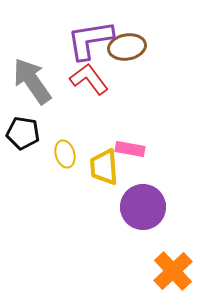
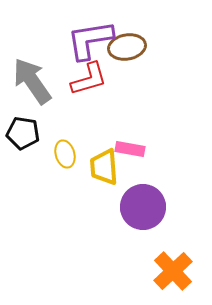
red L-shape: rotated 111 degrees clockwise
